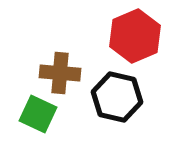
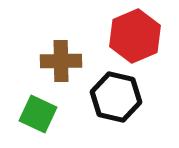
brown cross: moved 1 px right, 12 px up; rotated 6 degrees counterclockwise
black hexagon: moved 1 px left
